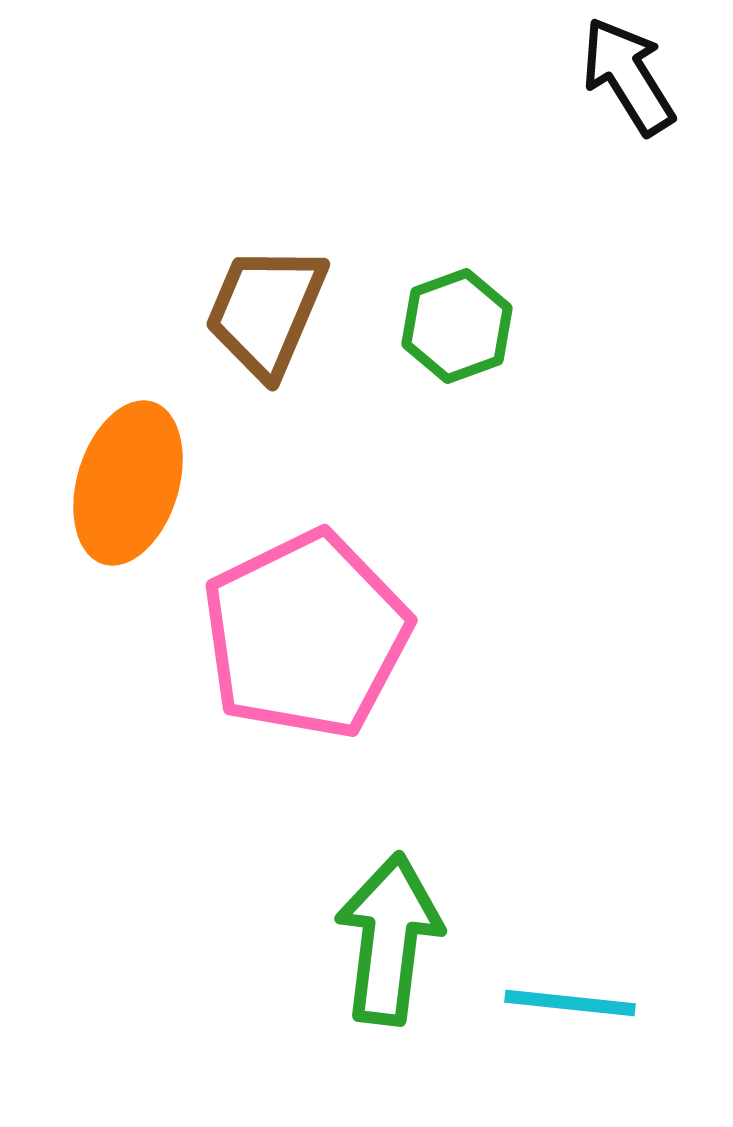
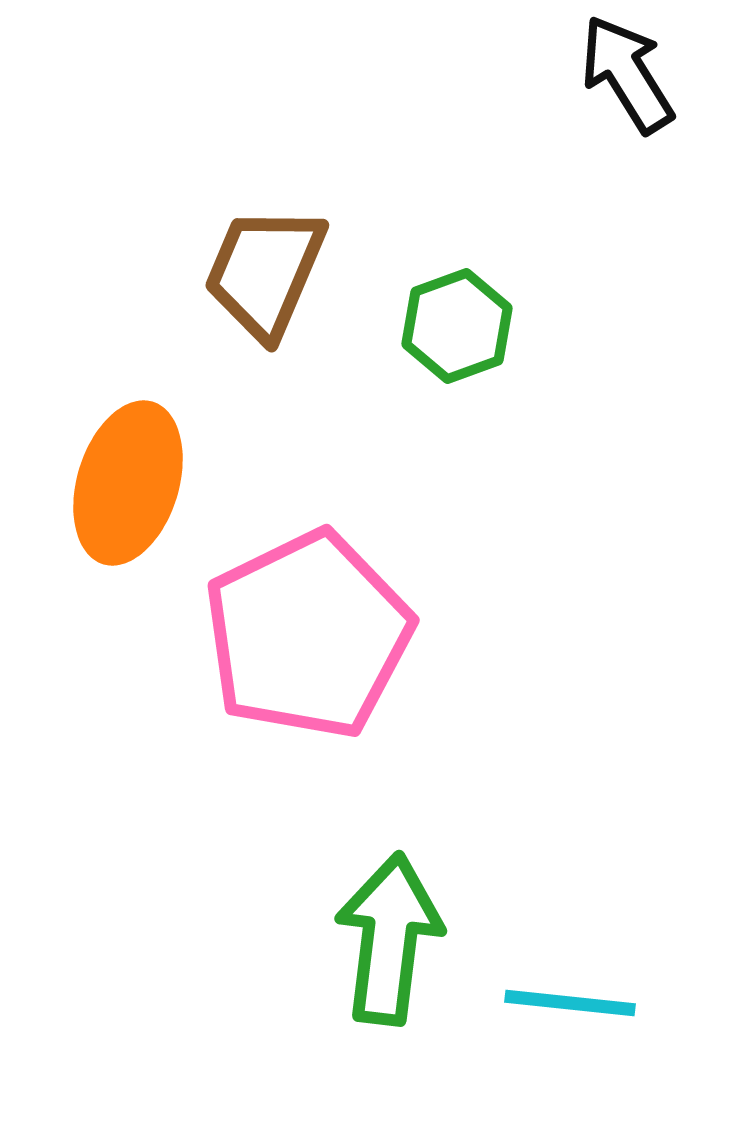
black arrow: moved 1 px left, 2 px up
brown trapezoid: moved 1 px left, 39 px up
pink pentagon: moved 2 px right
